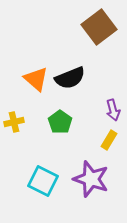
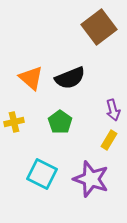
orange triangle: moved 5 px left, 1 px up
cyan square: moved 1 px left, 7 px up
